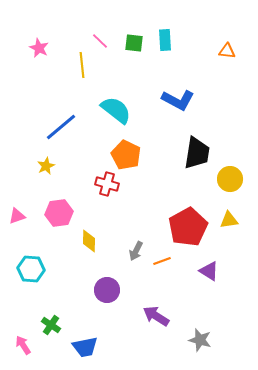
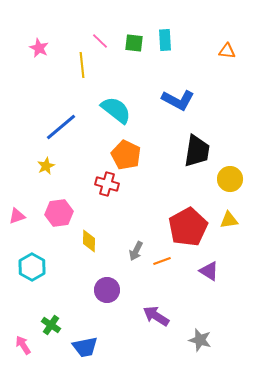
black trapezoid: moved 2 px up
cyan hexagon: moved 1 px right, 2 px up; rotated 24 degrees clockwise
